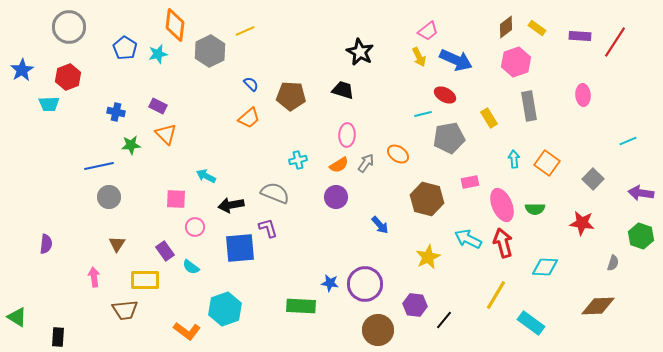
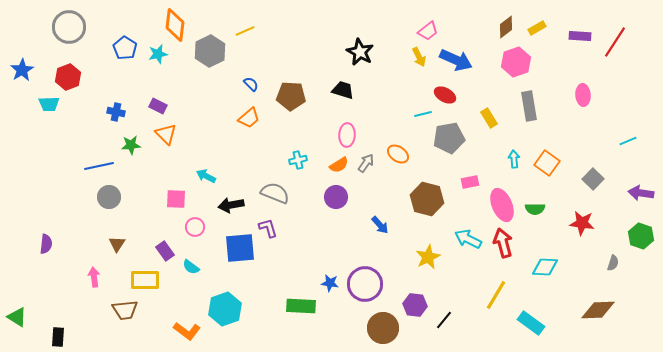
yellow rectangle at (537, 28): rotated 66 degrees counterclockwise
brown diamond at (598, 306): moved 4 px down
brown circle at (378, 330): moved 5 px right, 2 px up
